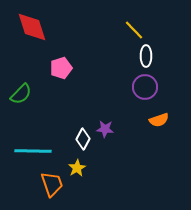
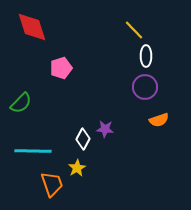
green semicircle: moved 9 px down
